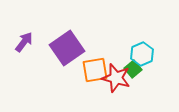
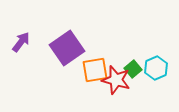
purple arrow: moved 3 px left
cyan hexagon: moved 14 px right, 14 px down
red star: moved 2 px down
